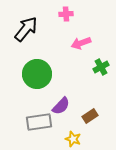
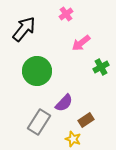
pink cross: rotated 32 degrees counterclockwise
black arrow: moved 2 px left
pink arrow: rotated 18 degrees counterclockwise
green circle: moved 3 px up
purple semicircle: moved 3 px right, 3 px up
brown rectangle: moved 4 px left, 4 px down
gray rectangle: rotated 50 degrees counterclockwise
